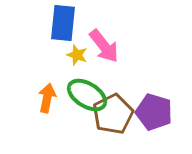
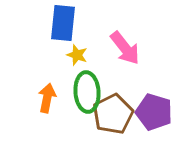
pink arrow: moved 21 px right, 2 px down
green ellipse: moved 3 px up; rotated 54 degrees clockwise
